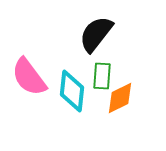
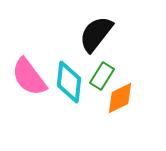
green rectangle: rotated 28 degrees clockwise
cyan diamond: moved 3 px left, 9 px up
